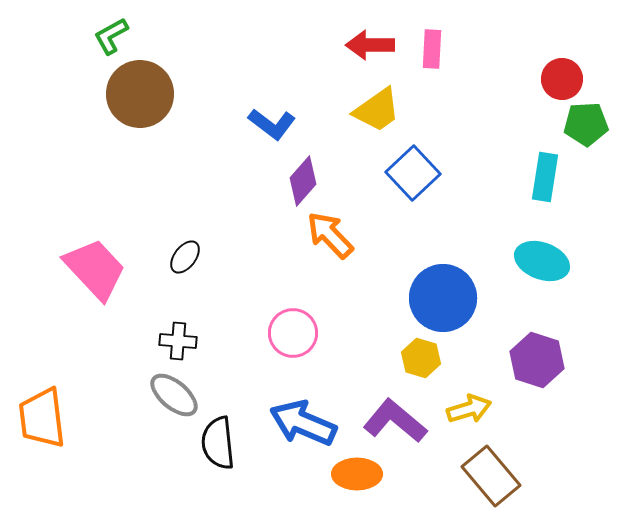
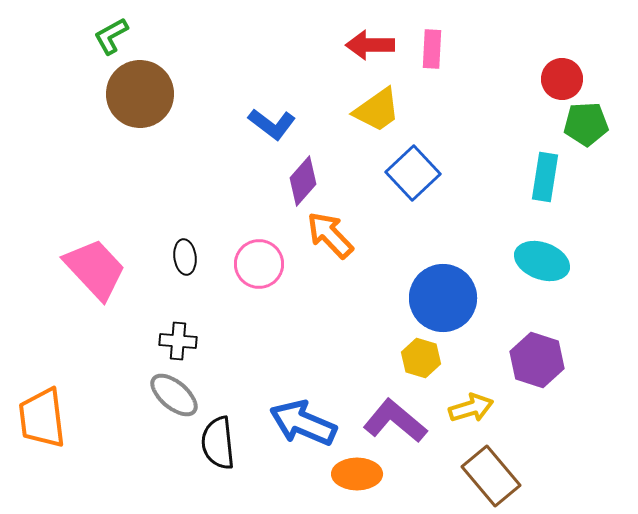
black ellipse: rotated 44 degrees counterclockwise
pink circle: moved 34 px left, 69 px up
yellow arrow: moved 2 px right, 1 px up
